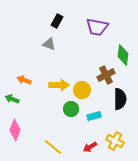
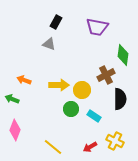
black rectangle: moved 1 px left, 1 px down
cyan rectangle: rotated 48 degrees clockwise
